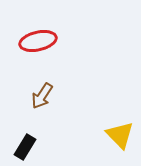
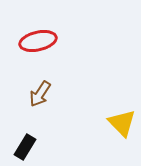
brown arrow: moved 2 px left, 2 px up
yellow triangle: moved 2 px right, 12 px up
